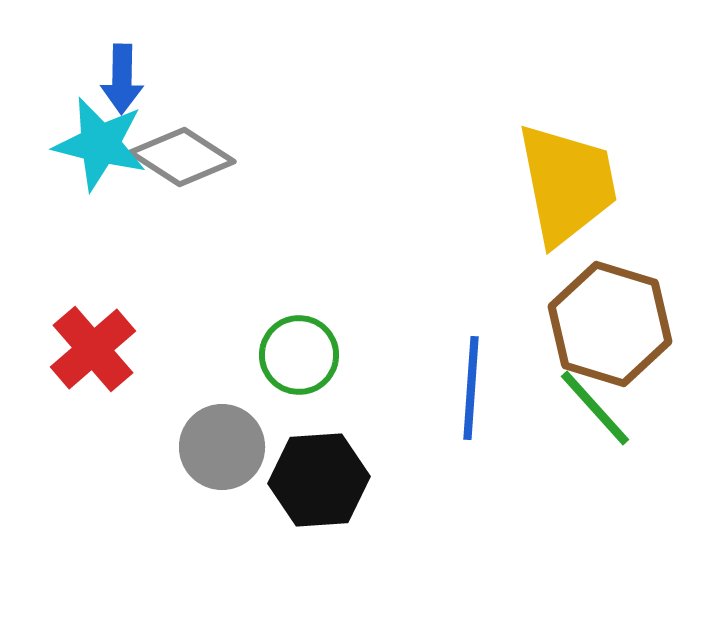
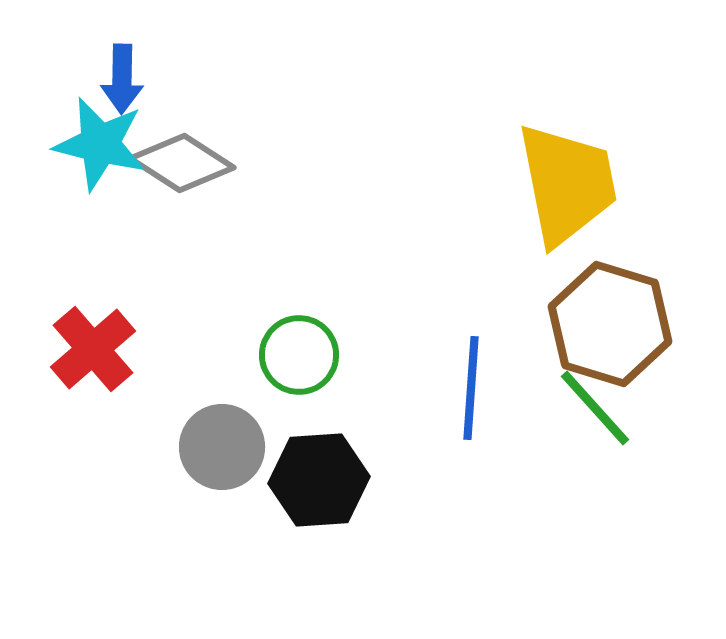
gray diamond: moved 6 px down
